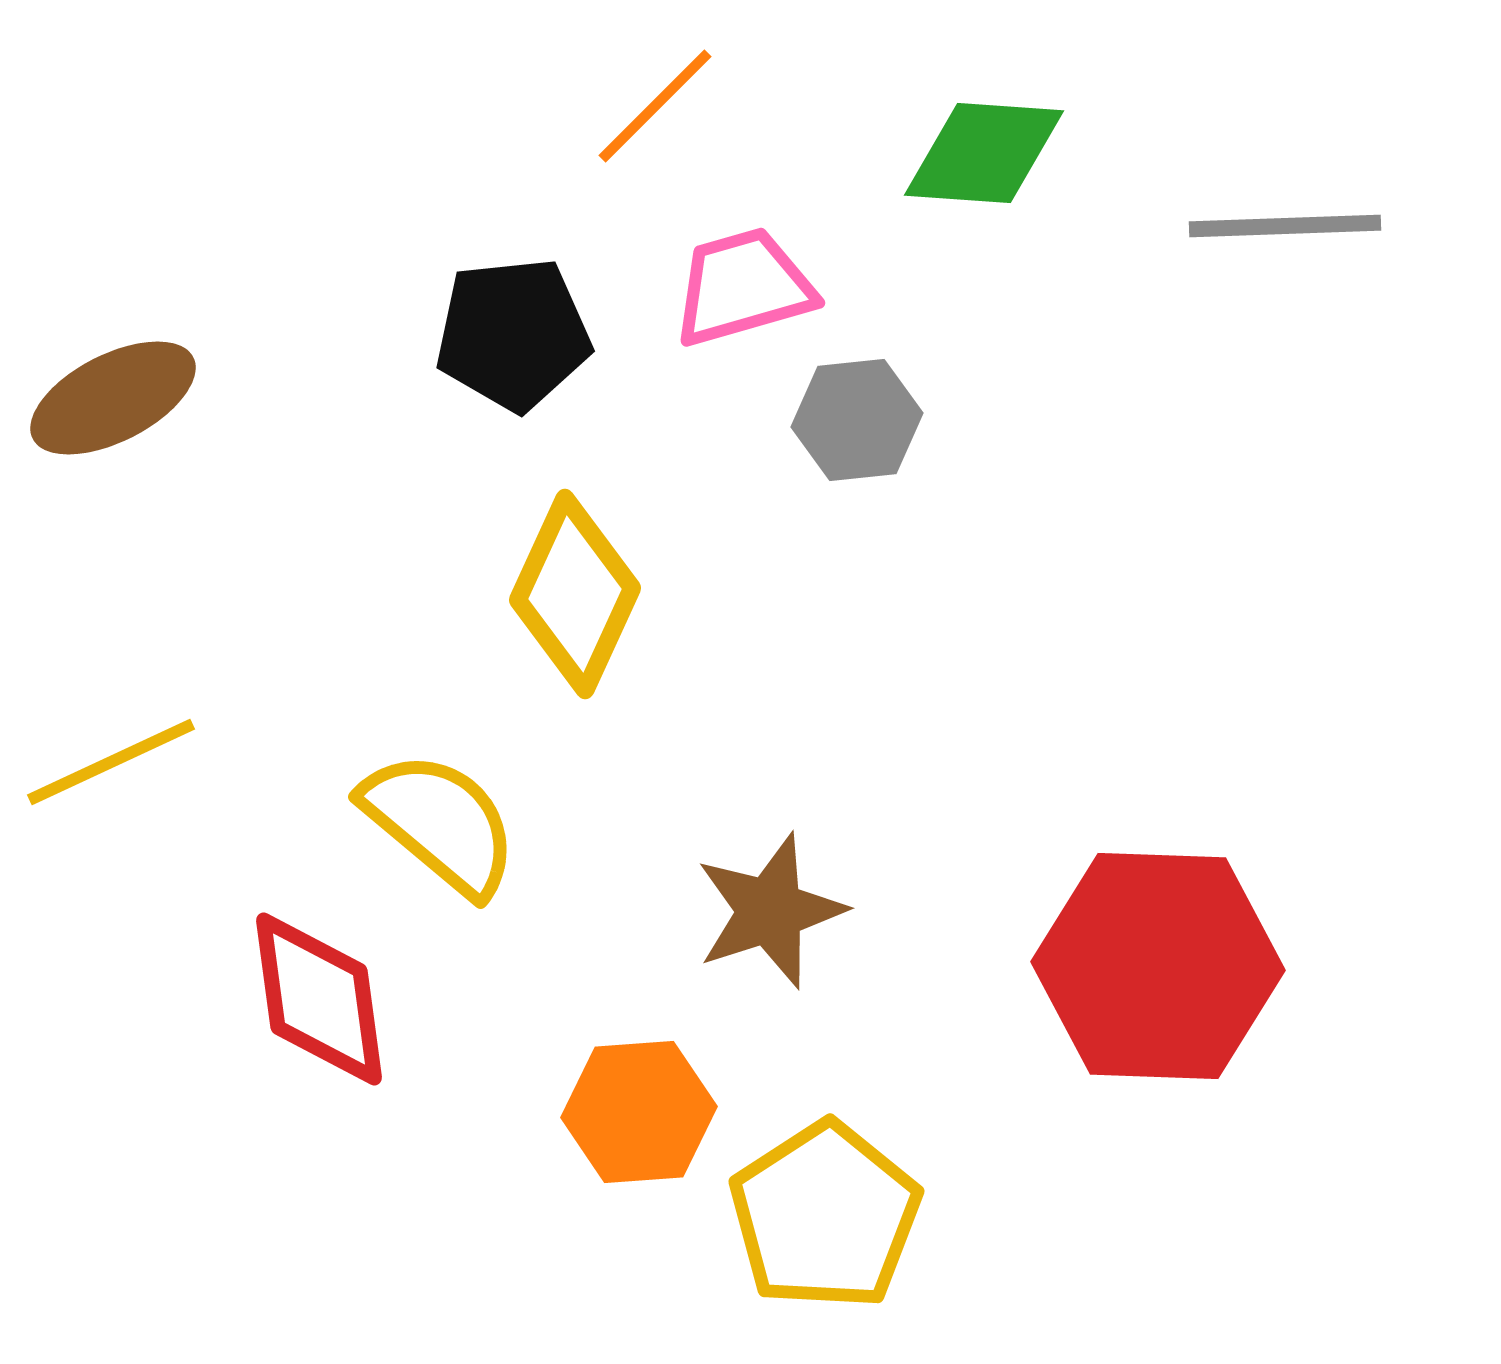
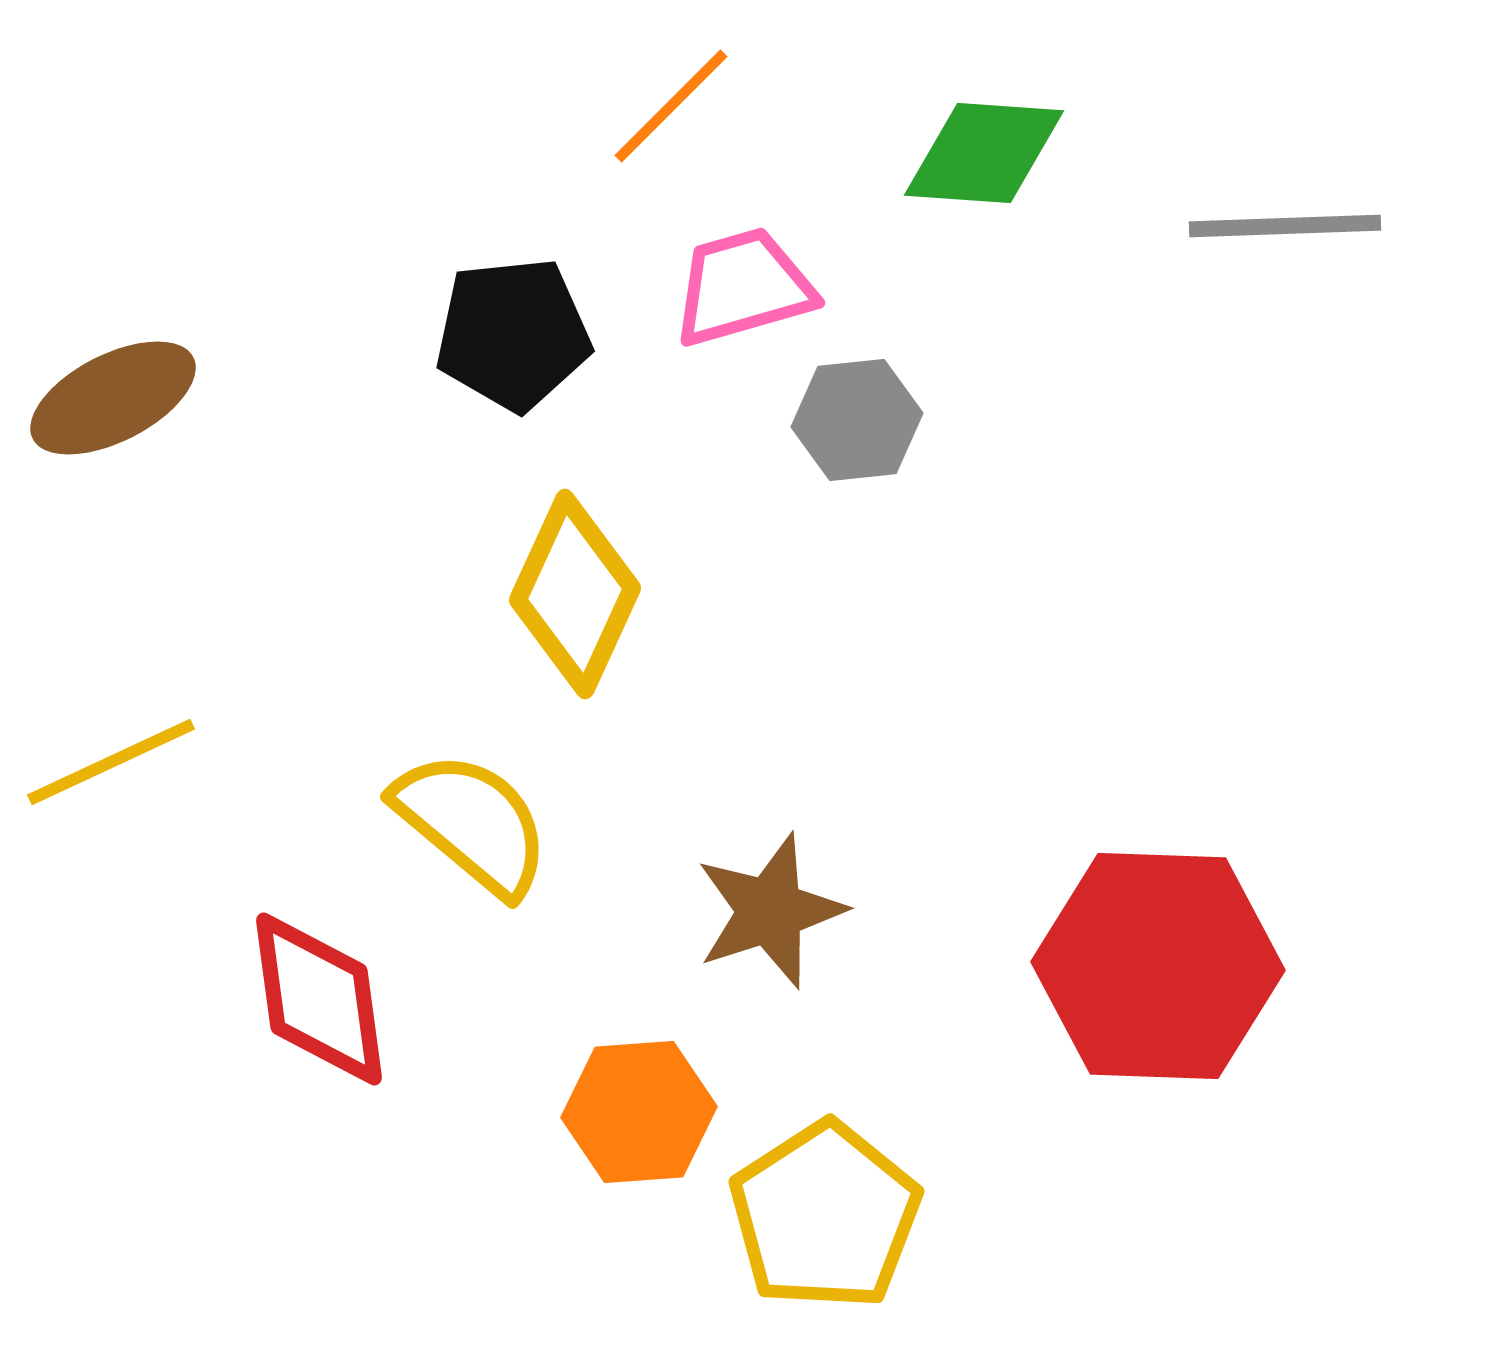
orange line: moved 16 px right
yellow semicircle: moved 32 px right
